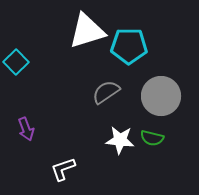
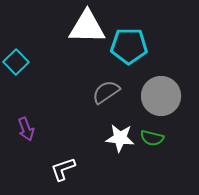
white triangle: moved 4 px up; rotated 18 degrees clockwise
white star: moved 2 px up
